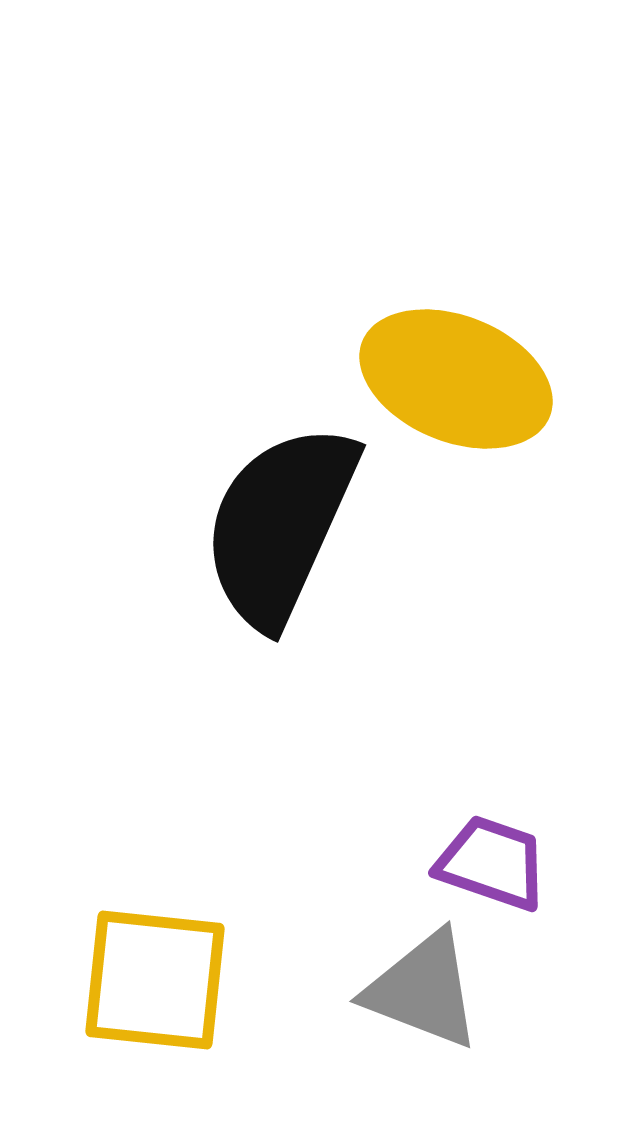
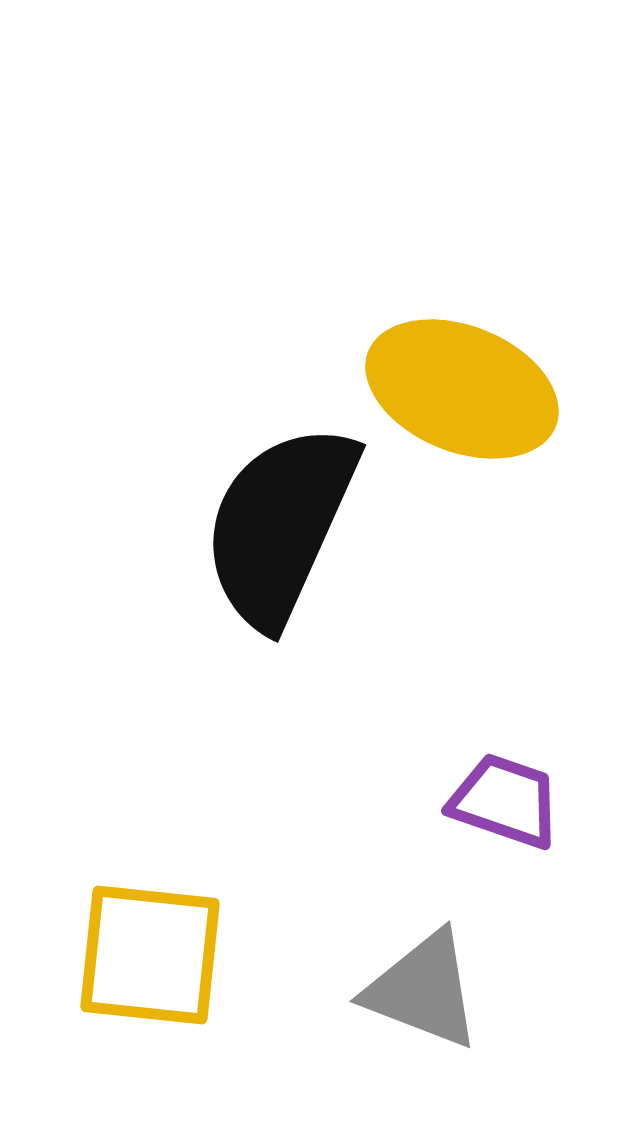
yellow ellipse: moved 6 px right, 10 px down
purple trapezoid: moved 13 px right, 62 px up
yellow square: moved 5 px left, 25 px up
